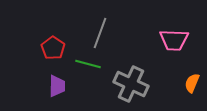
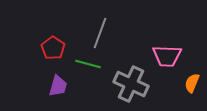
pink trapezoid: moved 7 px left, 16 px down
purple trapezoid: moved 1 px right; rotated 15 degrees clockwise
